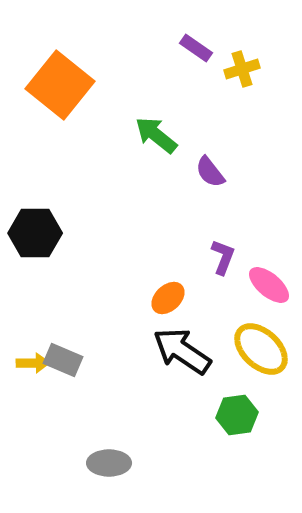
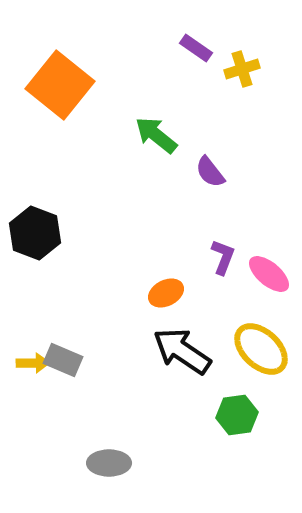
black hexagon: rotated 21 degrees clockwise
pink ellipse: moved 11 px up
orange ellipse: moved 2 px left, 5 px up; rotated 16 degrees clockwise
